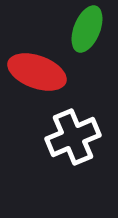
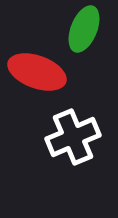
green ellipse: moved 3 px left
